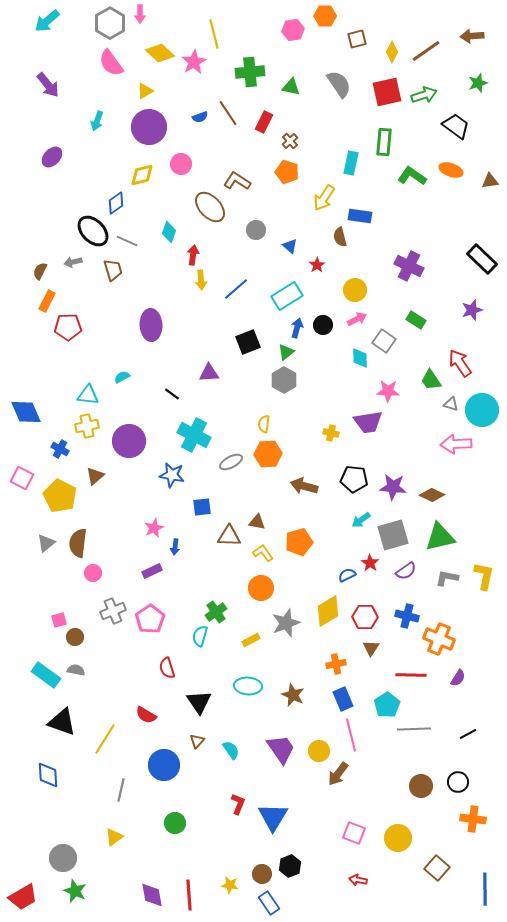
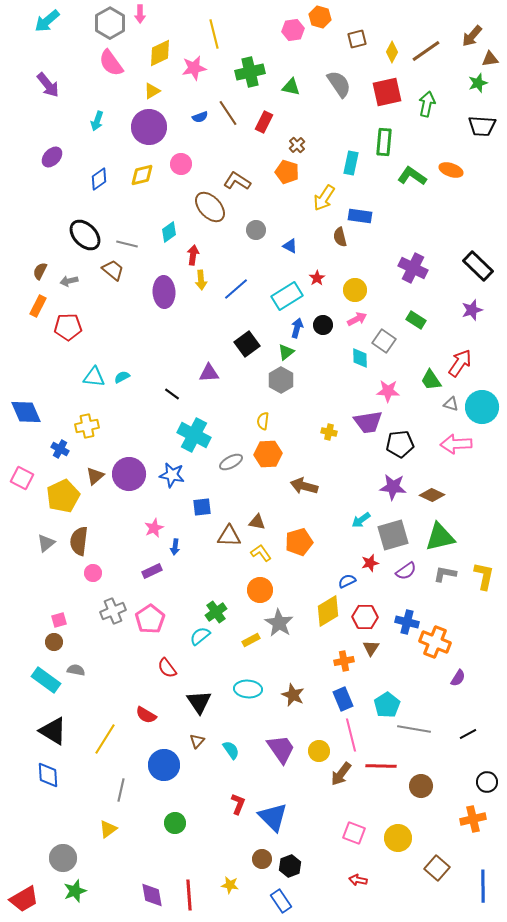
orange hexagon at (325, 16): moved 5 px left, 1 px down; rotated 15 degrees clockwise
brown arrow at (472, 36): rotated 45 degrees counterclockwise
yellow diamond at (160, 53): rotated 68 degrees counterclockwise
pink star at (194, 62): moved 6 px down; rotated 20 degrees clockwise
green cross at (250, 72): rotated 8 degrees counterclockwise
yellow triangle at (145, 91): moved 7 px right
green arrow at (424, 95): moved 3 px right, 9 px down; rotated 60 degrees counterclockwise
black trapezoid at (456, 126): moved 26 px right; rotated 148 degrees clockwise
brown cross at (290, 141): moved 7 px right, 4 px down
brown triangle at (490, 181): moved 122 px up
blue diamond at (116, 203): moved 17 px left, 24 px up
black ellipse at (93, 231): moved 8 px left, 4 px down
cyan diamond at (169, 232): rotated 35 degrees clockwise
gray line at (127, 241): moved 3 px down; rotated 10 degrees counterclockwise
blue triangle at (290, 246): rotated 14 degrees counterclockwise
black rectangle at (482, 259): moved 4 px left, 7 px down
gray arrow at (73, 262): moved 4 px left, 19 px down
red star at (317, 265): moved 13 px down
purple cross at (409, 266): moved 4 px right, 2 px down
brown trapezoid at (113, 270): rotated 35 degrees counterclockwise
orange rectangle at (47, 301): moved 9 px left, 5 px down
purple ellipse at (151, 325): moved 13 px right, 33 px up
black square at (248, 342): moved 1 px left, 2 px down; rotated 15 degrees counterclockwise
red arrow at (460, 363): rotated 68 degrees clockwise
gray hexagon at (284, 380): moved 3 px left
cyan triangle at (88, 395): moved 6 px right, 18 px up
cyan circle at (482, 410): moved 3 px up
yellow semicircle at (264, 424): moved 1 px left, 3 px up
yellow cross at (331, 433): moved 2 px left, 1 px up
purple circle at (129, 441): moved 33 px down
black pentagon at (354, 479): moved 46 px right, 35 px up; rotated 12 degrees counterclockwise
yellow pentagon at (60, 496): moved 3 px right; rotated 20 degrees clockwise
brown semicircle at (78, 543): moved 1 px right, 2 px up
yellow L-shape at (263, 553): moved 2 px left
red star at (370, 563): rotated 24 degrees clockwise
blue semicircle at (347, 575): moved 6 px down
gray L-shape at (447, 578): moved 2 px left, 4 px up
orange circle at (261, 588): moved 1 px left, 2 px down
blue cross at (407, 616): moved 6 px down
gray star at (286, 623): moved 7 px left; rotated 20 degrees counterclockwise
cyan semicircle at (200, 636): rotated 35 degrees clockwise
brown circle at (75, 637): moved 21 px left, 5 px down
orange cross at (439, 639): moved 4 px left, 3 px down
orange cross at (336, 664): moved 8 px right, 3 px up
red semicircle at (167, 668): rotated 20 degrees counterclockwise
cyan rectangle at (46, 675): moved 5 px down
red line at (411, 675): moved 30 px left, 91 px down
cyan ellipse at (248, 686): moved 3 px down
black triangle at (62, 722): moved 9 px left, 9 px down; rotated 12 degrees clockwise
gray line at (414, 729): rotated 12 degrees clockwise
brown arrow at (338, 774): moved 3 px right
black circle at (458, 782): moved 29 px right
blue triangle at (273, 817): rotated 16 degrees counterclockwise
orange cross at (473, 819): rotated 20 degrees counterclockwise
yellow triangle at (114, 837): moved 6 px left, 8 px up
brown circle at (262, 874): moved 15 px up
blue line at (485, 889): moved 2 px left, 3 px up
green star at (75, 891): rotated 30 degrees clockwise
red trapezoid at (23, 897): moved 1 px right, 2 px down
blue rectangle at (269, 903): moved 12 px right, 2 px up
